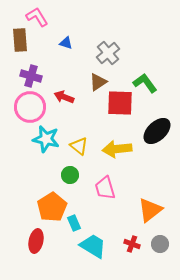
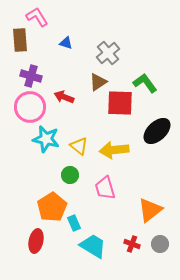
yellow arrow: moved 3 px left, 1 px down
